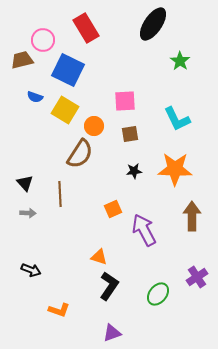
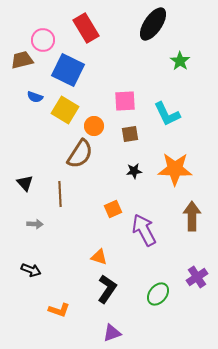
cyan L-shape: moved 10 px left, 5 px up
gray arrow: moved 7 px right, 11 px down
black L-shape: moved 2 px left, 3 px down
